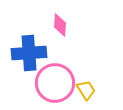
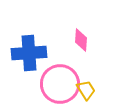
pink diamond: moved 21 px right, 15 px down
pink circle: moved 5 px right, 1 px down
